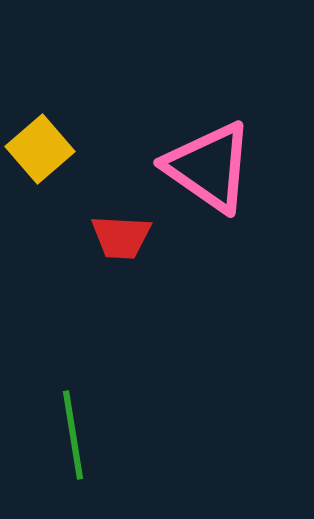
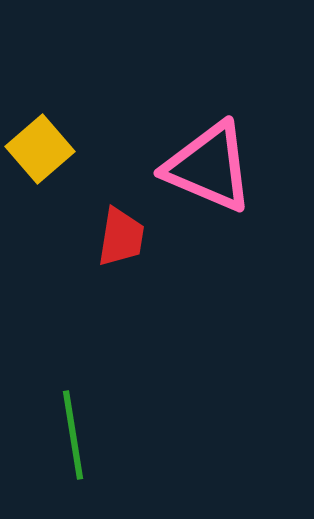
pink triangle: rotated 12 degrees counterclockwise
red trapezoid: rotated 84 degrees counterclockwise
